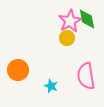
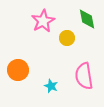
pink star: moved 27 px left
pink semicircle: moved 2 px left
